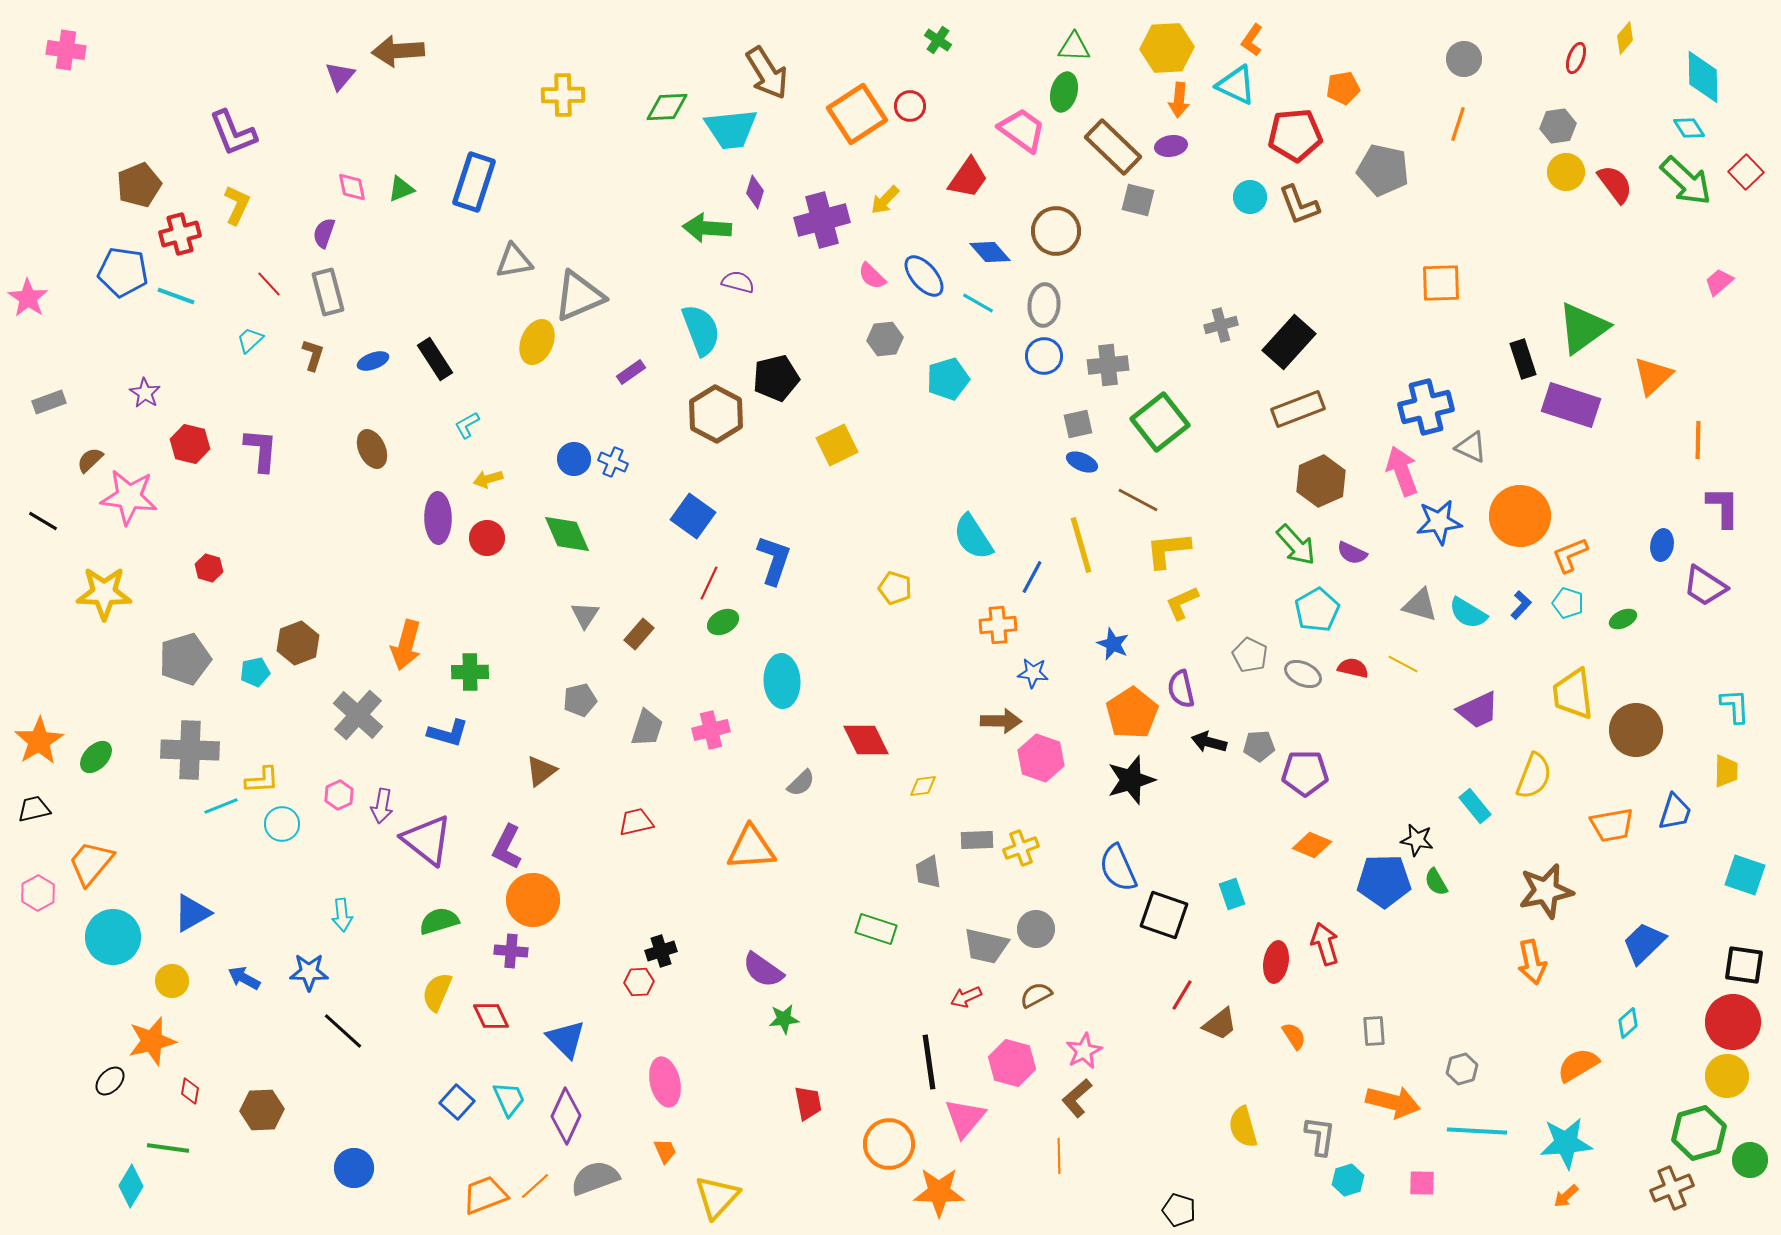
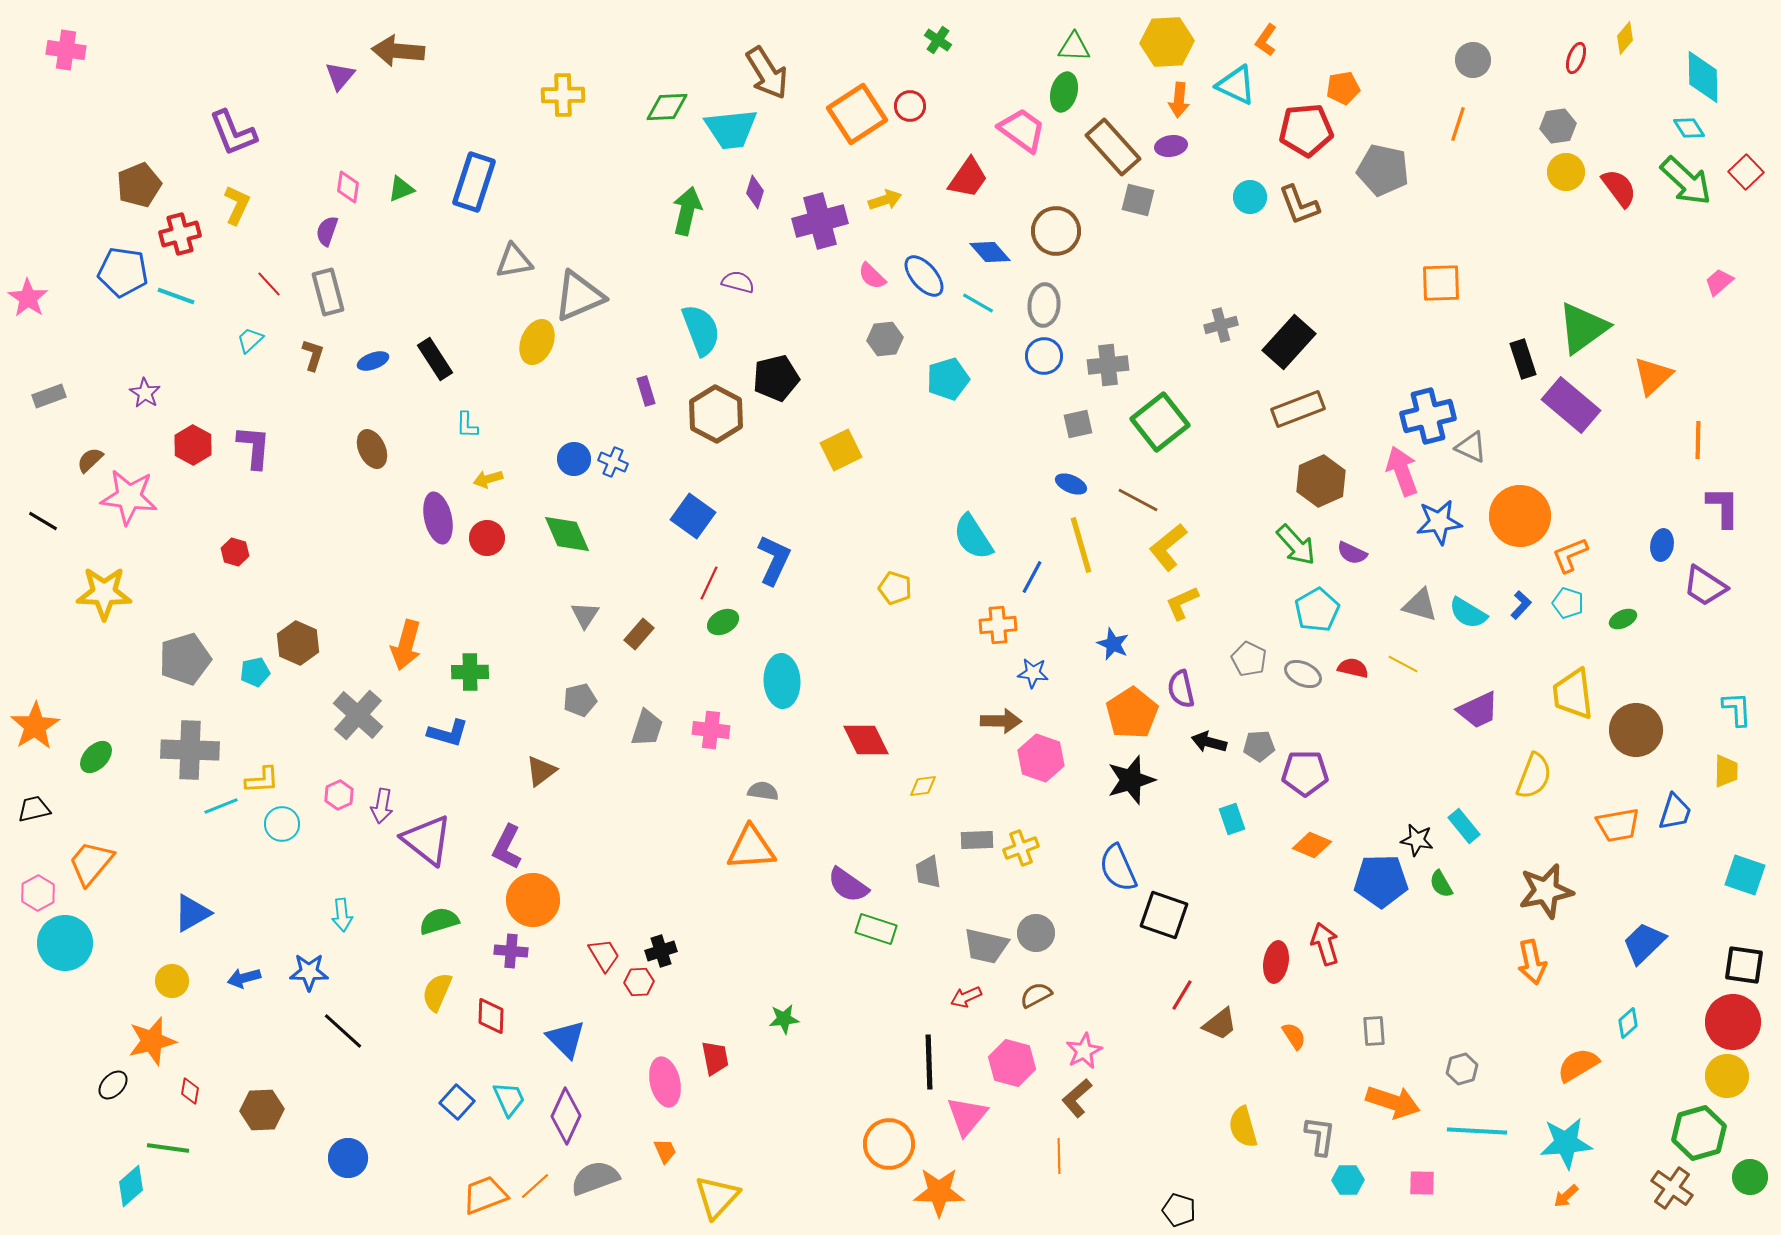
orange L-shape at (1252, 40): moved 14 px right
yellow hexagon at (1167, 48): moved 6 px up
brown arrow at (398, 51): rotated 9 degrees clockwise
gray circle at (1464, 59): moved 9 px right, 1 px down
red pentagon at (1295, 135): moved 11 px right, 5 px up
brown rectangle at (1113, 147): rotated 4 degrees clockwise
red semicircle at (1615, 184): moved 4 px right, 4 px down
pink diamond at (352, 187): moved 4 px left; rotated 20 degrees clockwise
yellow arrow at (885, 200): rotated 152 degrees counterclockwise
purple cross at (822, 220): moved 2 px left, 1 px down
green arrow at (707, 228): moved 20 px left, 17 px up; rotated 99 degrees clockwise
purple semicircle at (324, 233): moved 3 px right, 2 px up
purple rectangle at (631, 372): moved 15 px right, 19 px down; rotated 72 degrees counterclockwise
gray rectangle at (49, 402): moved 6 px up
purple rectangle at (1571, 405): rotated 22 degrees clockwise
blue cross at (1426, 407): moved 2 px right, 9 px down
cyan L-shape at (467, 425): rotated 60 degrees counterclockwise
red hexagon at (190, 444): moved 3 px right, 1 px down; rotated 15 degrees clockwise
yellow square at (837, 445): moved 4 px right, 5 px down
purple L-shape at (261, 450): moved 7 px left, 3 px up
blue ellipse at (1082, 462): moved 11 px left, 22 px down
purple ellipse at (438, 518): rotated 12 degrees counterclockwise
yellow L-shape at (1168, 550): moved 3 px up; rotated 33 degrees counterclockwise
blue L-shape at (774, 560): rotated 6 degrees clockwise
red hexagon at (209, 568): moved 26 px right, 16 px up
brown hexagon at (298, 643): rotated 15 degrees counterclockwise
gray pentagon at (1250, 655): moved 1 px left, 4 px down
cyan L-shape at (1735, 706): moved 2 px right, 3 px down
pink cross at (711, 730): rotated 21 degrees clockwise
orange star at (39, 741): moved 4 px left, 15 px up
gray semicircle at (801, 783): moved 38 px left, 8 px down; rotated 128 degrees counterclockwise
cyan rectangle at (1475, 806): moved 11 px left, 20 px down
red trapezoid at (636, 822): moved 32 px left, 133 px down; rotated 72 degrees clockwise
orange trapezoid at (1612, 825): moved 6 px right
blue pentagon at (1384, 881): moved 3 px left
green semicircle at (1436, 882): moved 5 px right, 2 px down
cyan rectangle at (1232, 894): moved 75 px up
gray circle at (1036, 929): moved 4 px down
cyan circle at (113, 937): moved 48 px left, 6 px down
purple semicircle at (763, 970): moved 85 px right, 85 px up
blue arrow at (244, 978): rotated 44 degrees counterclockwise
red diamond at (491, 1016): rotated 27 degrees clockwise
black line at (929, 1062): rotated 6 degrees clockwise
black ellipse at (110, 1081): moved 3 px right, 4 px down
orange arrow at (1393, 1102): rotated 4 degrees clockwise
red trapezoid at (808, 1103): moved 93 px left, 45 px up
pink triangle at (965, 1118): moved 2 px right, 2 px up
green circle at (1750, 1160): moved 17 px down
blue circle at (354, 1168): moved 6 px left, 10 px up
cyan hexagon at (1348, 1180): rotated 16 degrees clockwise
cyan diamond at (131, 1186): rotated 18 degrees clockwise
brown cross at (1672, 1188): rotated 33 degrees counterclockwise
